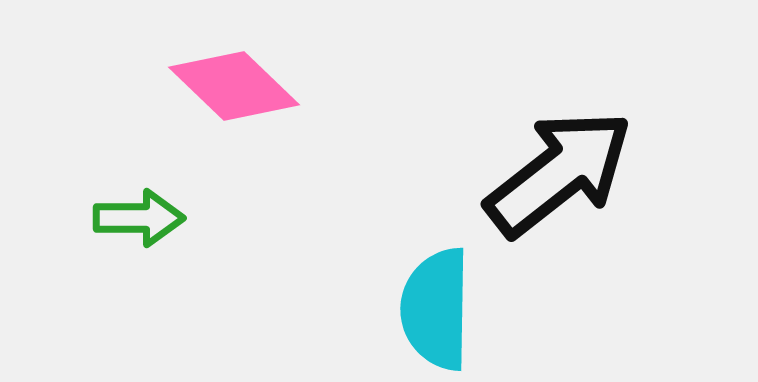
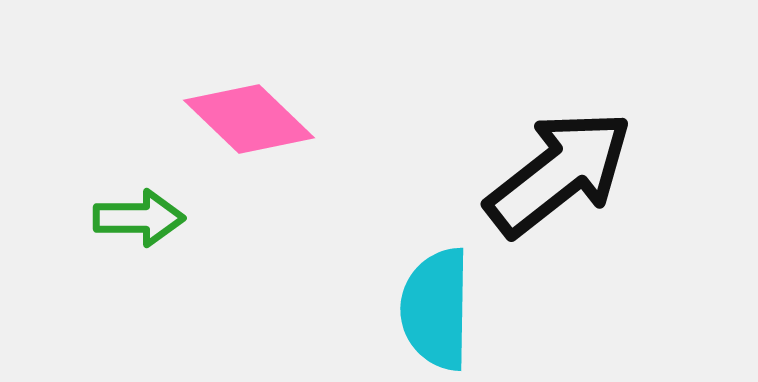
pink diamond: moved 15 px right, 33 px down
